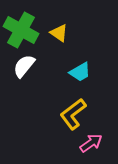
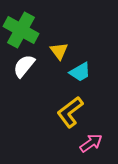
yellow triangle: moved 18 px down; rotated 18 degrees clockwise
yellow L-shape: moved 3 px left, 2 px up
